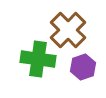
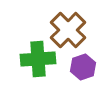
green cross: rotated 12 degrees counterclockwise
